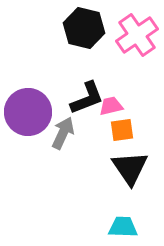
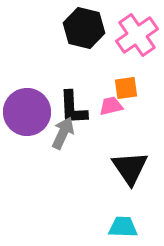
black L-shape: moved 14 px left, 10 px down; rotated 108 degrees clockwise
purple circle: moved 1 px left
orange square: moved 4 px right, 42 px up
